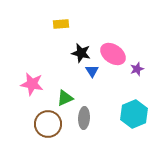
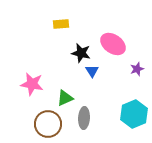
pink ellipse: moved 10 px up
